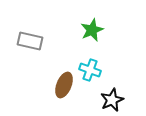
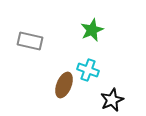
cyan cross: moved 2 px left
